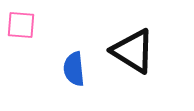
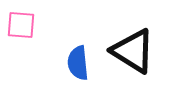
blue semicircle: moved 4 px right, 6 px up
